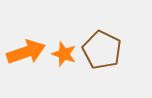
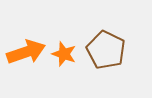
brown pentagon: moved 4 px right
